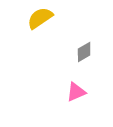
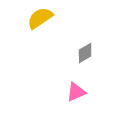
gray diamond: moved 1 px right, 1 px down
